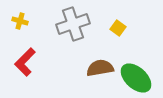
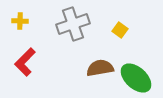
yellow cross: rotated 14 degrees counterclockwise
yellow square: moved 2 px right, 2 px down
